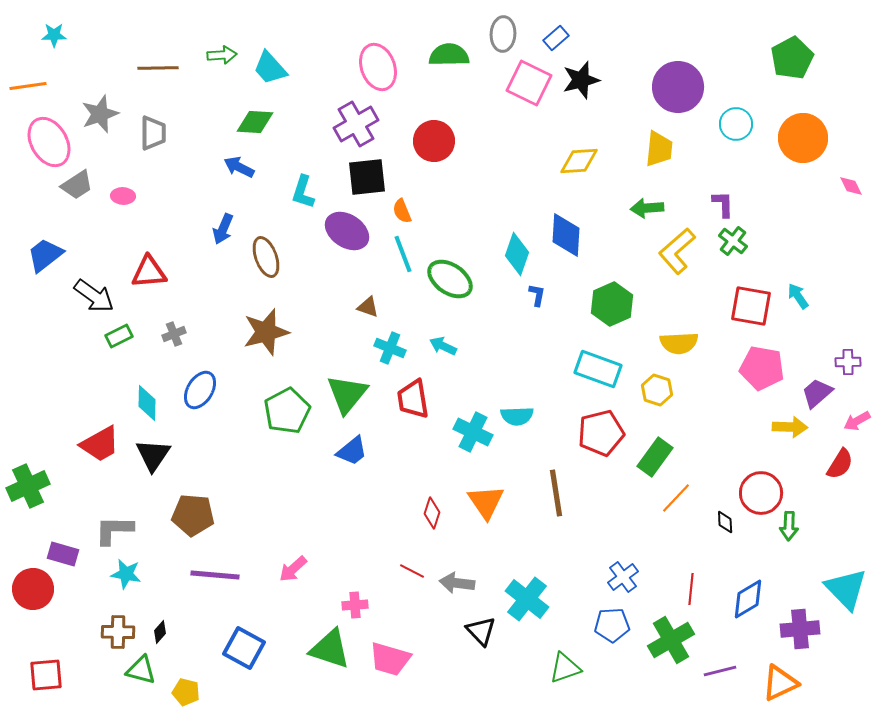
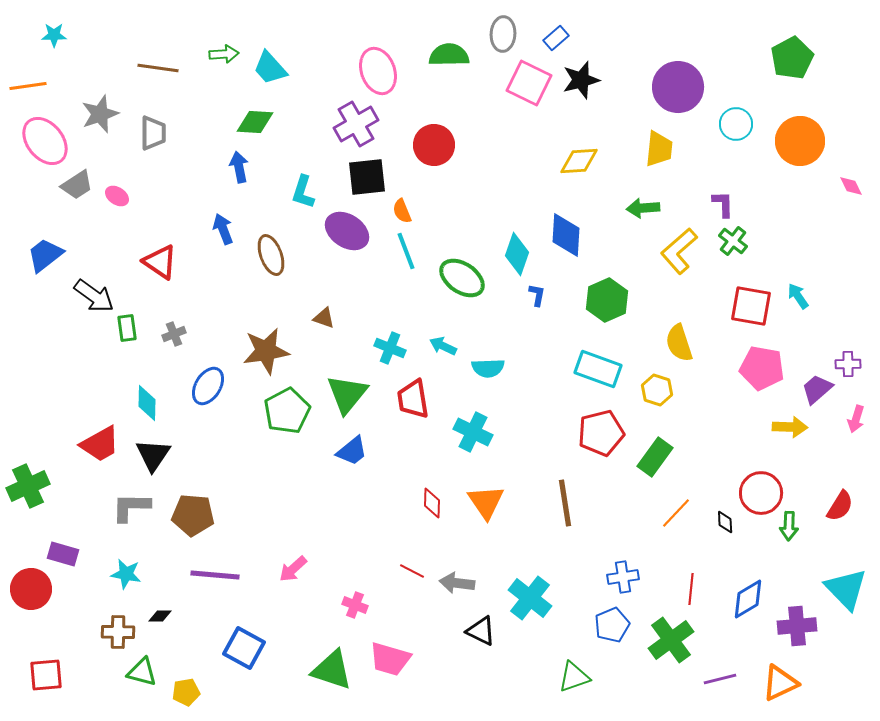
green arrow at (222, 55): moved 2 px right, 1 px up
pink ellipse at (378, 67): moved 4 px down
brown line at (158, 68): rotated 9 degrees clockwise
orange circle at (803, 138): moved 3 px left, 3 px down
red circle at (434, 141): moved 4 px down
pink ellipse at (49, 142): moved 4 px left, 1 px up; rotated 9 degrees counterclockwise
blue arrow at (239, 167): rotated 52 degrees clockwise
pink ellipse at (123, 196): moved 6 px left; rotated 30 degrees clockwise
green arrow at (647, 208): moved 4 px left
blue arrow at (223, 229): rotated 136 degrees clockwise
yellow L-shape at (677, 251): moved 2 px right
cyan line at (403, 254): moved 3 px right, 3 px up
brown ellipse at (266, 257): moved 5 px right, 2 px up
red triangle at (149, 272): moved 11 px right, 10 px up; rotated 39 degrees clockwise
green ellipse at (450, 279): moved 12 px right, 1 px up
green hexagon at (612, 304): moved 5 px left, 4 px up
brown triangle at (368, 307): moved 44 px left, 11 px down
brown star at (266, 332): moved 19 px down; rotated 6 degrees clockwise
green rectangle at (119, 336): moved 8 px right, 8 px up; rotated 72 degrees counterclockwise
yellow semicircle at (679, 343): rotated 75 degrees clockwise
purple cross at (848, 362): moved 2 px down
blue ellipse at (200, 390): moved 8 px right, 4 px up
purple trapezoid at (817, 393): moved 4 px up
cyan semicircle at (517, 416): moved 29 px left, 48 px up
pink arrow at (857, 421): moved 1 px left, 2 px up; rotated 44 degrees counterclockwise
red semicircle at (840, 464): moved 42 px down
brown line at (556, 493): moved 9 px right, 10 px down
orange line at (676, 498): moved 15 px down
red diamond at (432, 513): moved 10 px up; rotated 16 degrees counterclockwise
gray L-shape at (114, 530): moved 17 px right, 23 px up
blue cross at (623, 577): rotated 28 degrees clockwise
red circle at (33, 589): moved 2 px left
cyan cross at (527, 599): moved 3 px right, 1 px up
pink cross at (355, 605): rotated 25 degrees clockwise
blue pentagon at (612, 625): rotated 20 degrees counterclockwise
purple cross at (800, 629): moved 3 px left, 3 px up
black triangle at (481, 631): rotated 20 degrees counterclockwise
black diamond at (160, 632): moved 16 px up; rotated 50 degrees clockwise
green cross at (671, 640): rotated 6 degrees counterclockwise
green triangle at (330, 649): moved 2 px right, 21 px down
green triangle at (565, 668): moved 9 px right, 9 px down
green triangle at (141, 670): moved 1 px right, 2 px down
purple line at (720, 671): moved 8 px down
yellow pentagon at (186, 692): rotated 24 degrees counterclockwise
